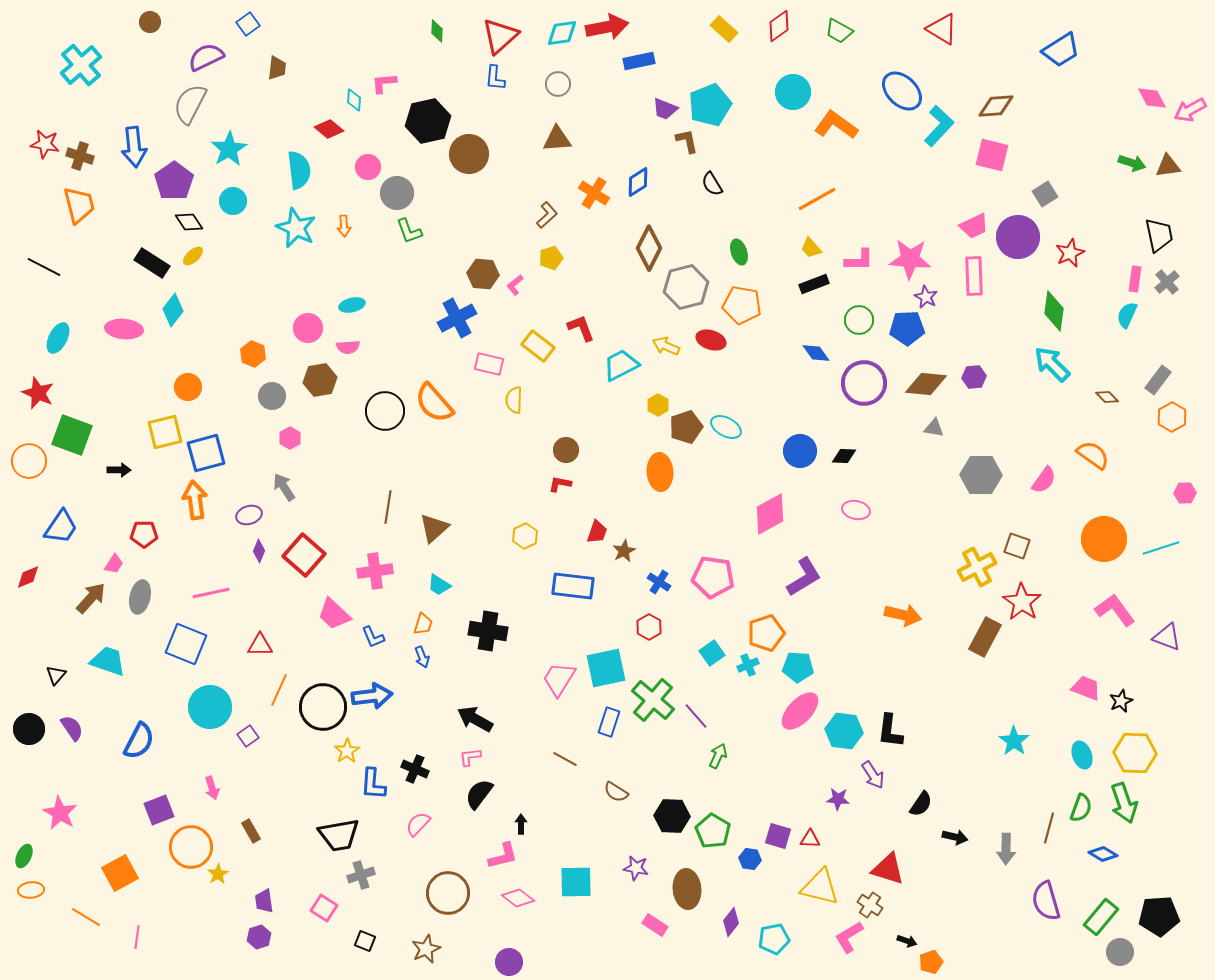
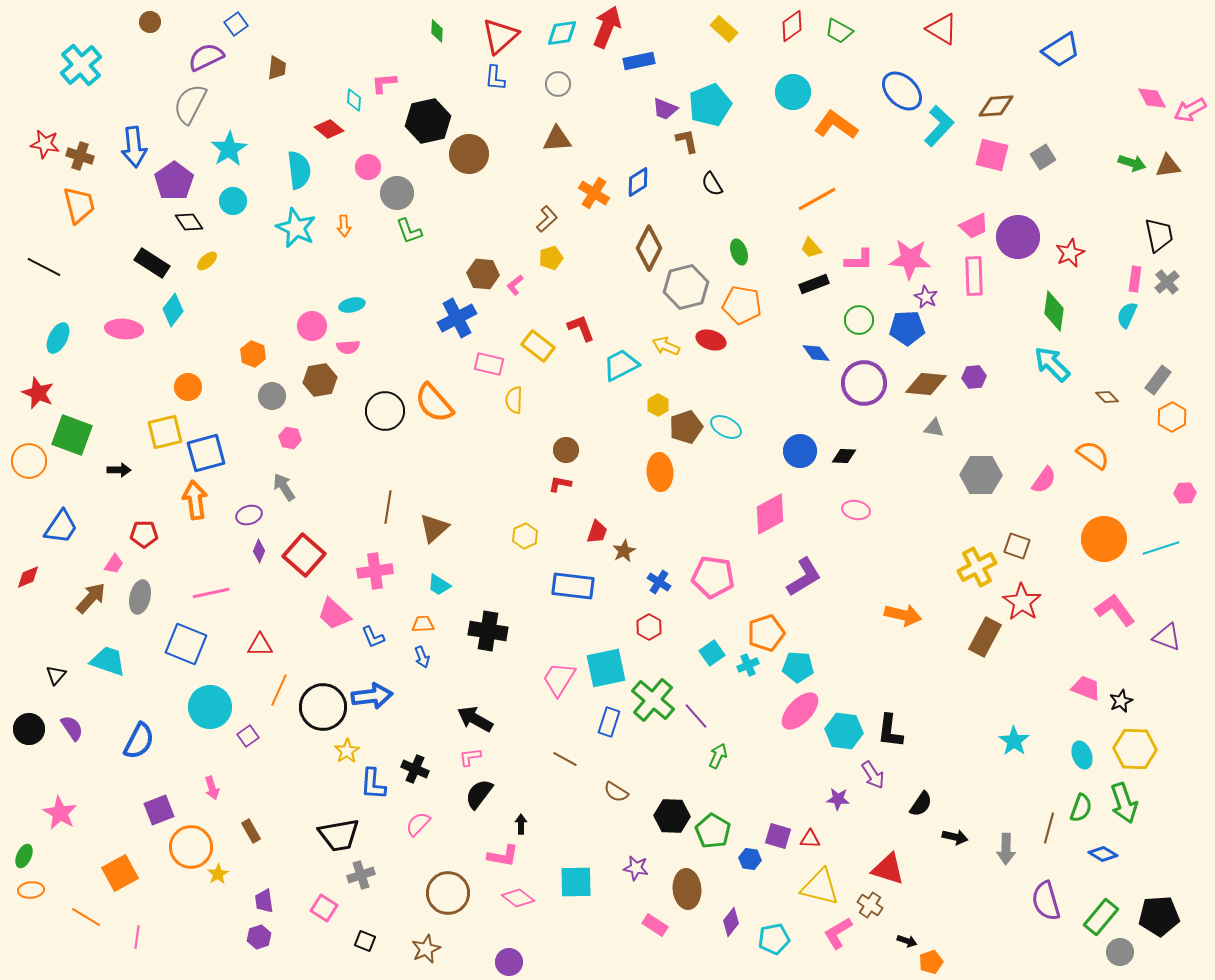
blue square at (248, 24): moved 12 px left
red diamond at (779, 26): moved 13 px right
red arrow at (607, 27): rotated 57 degrees counterclockwise
gray square at (1045, 194): moved 2 px left, 37 px up
brown L-shape at (547, 215): moved 4 px down
yellow ellipse at (193, 256): moved 14 px right, 5 px down
pink circle at (308, 328): moved 4 px right, 2 px up
pink hexagon at (290, 438): rotated 20 degrees counterclockwise
orange trapezoid at (423, 624): rotated 110 degrees counterclockwise
yellow hexagon at (1135, 753): moved 4 px up
pink L-shape at (503, 856): rotated 24 degrees clockwise
pink L-shape at (849, 937): moved 11 px left, 4 px up
